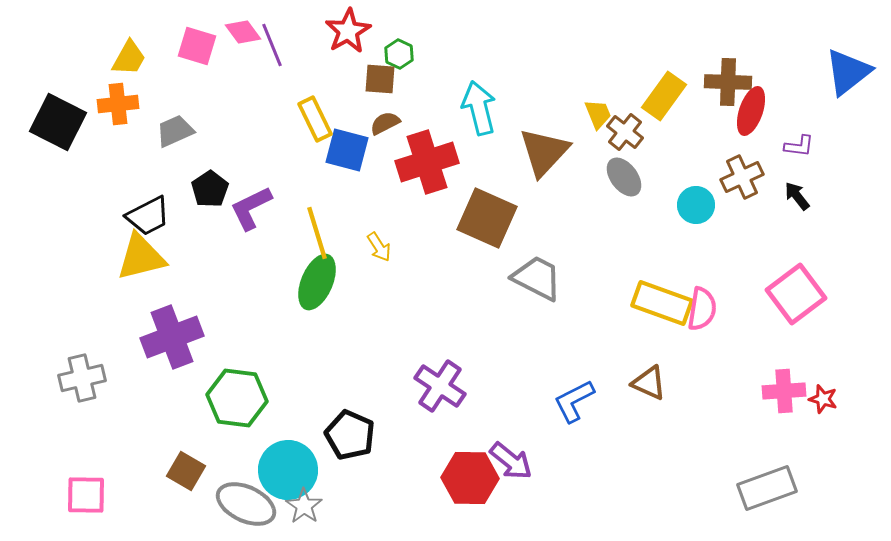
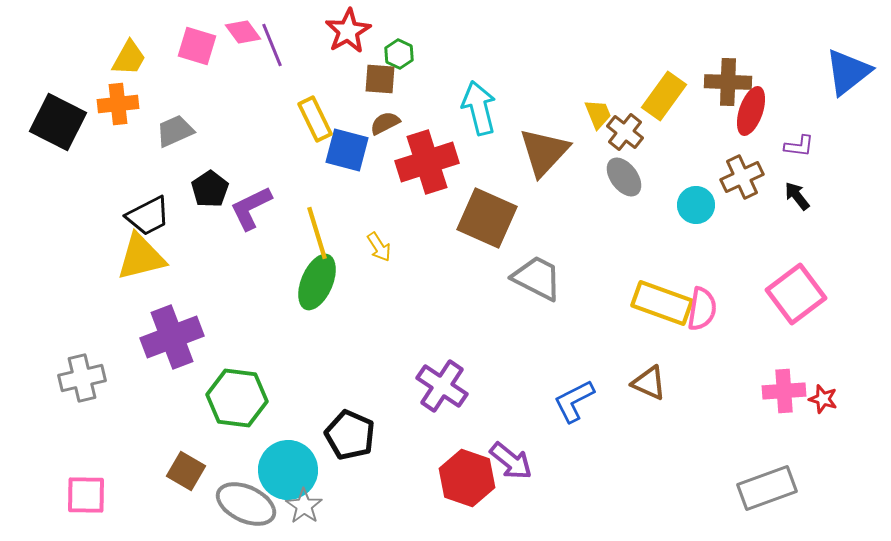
purple cross at (440, 386): moved 2 px right
red hexagon at (470, 478): moved 3 px left; rotated 18 degrees clockwise
